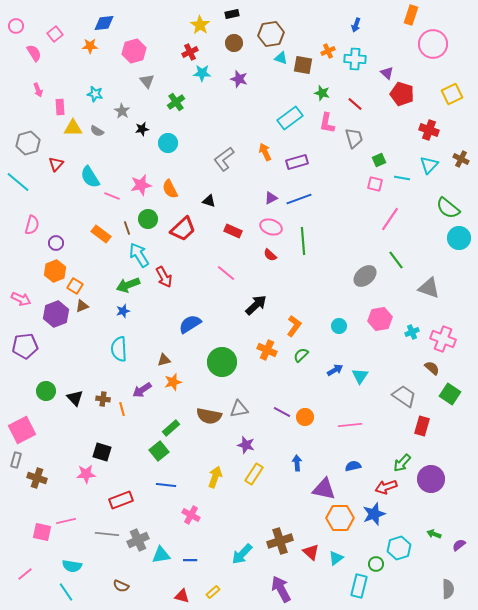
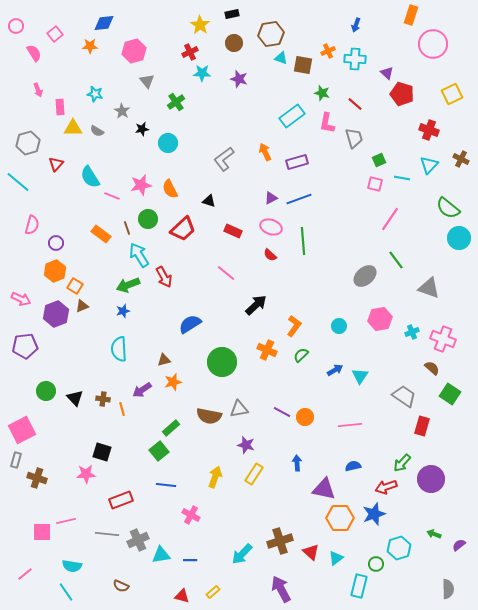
cyan rectangle at (290, 118): moved 2 px right, 2 px up
pink square at (42, 532): rotated 12 degrees counterclockwise
